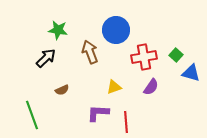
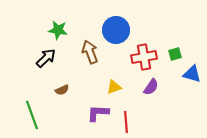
green square: moved 1 px left, 1 px up; rotated 32 degrees clockwise
blue triangle: moved 1 px right, 1 px down
